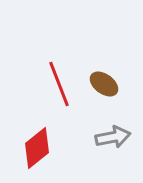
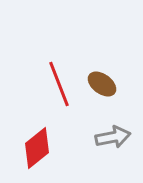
brown ellipse: moved 2 px left
